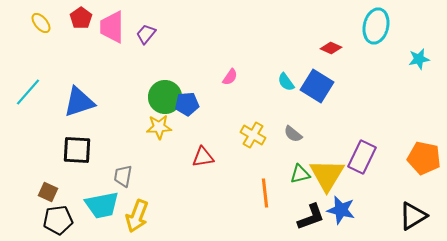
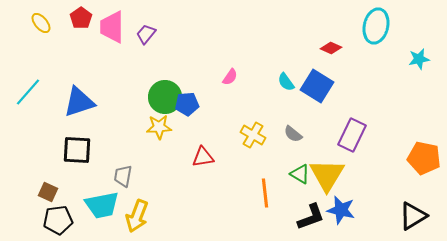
purple rectangle: moved 10 px left, 22 px up
green triangle: rotated 45 degrees clockwise
